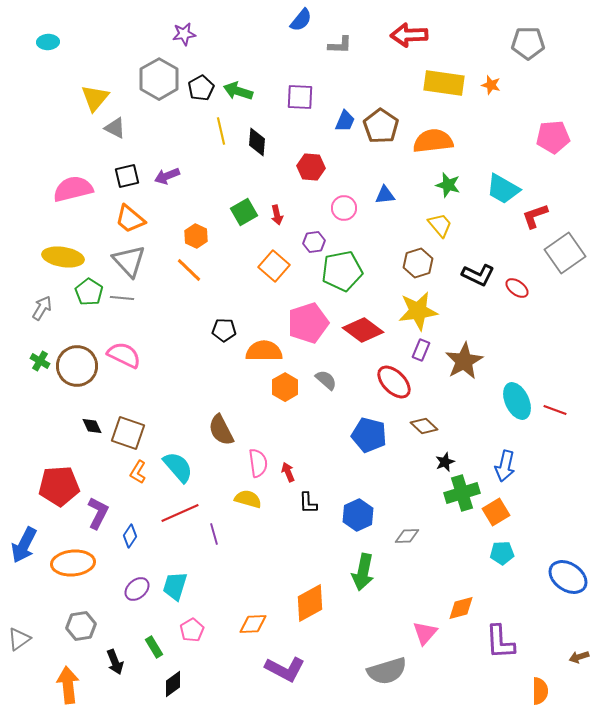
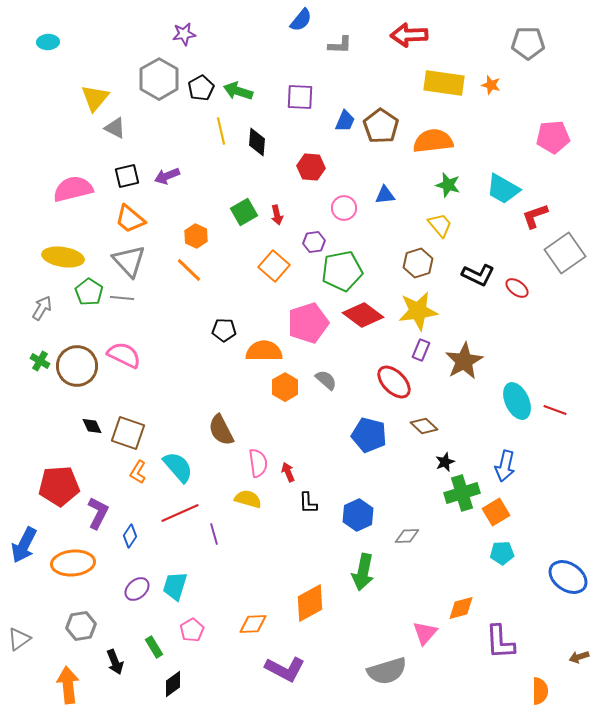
red diamond at (363, 330): moved 15 px up
